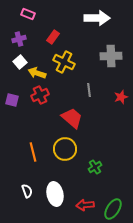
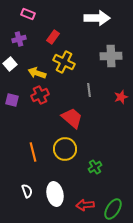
white square: moved 10 px left, 2 px down
